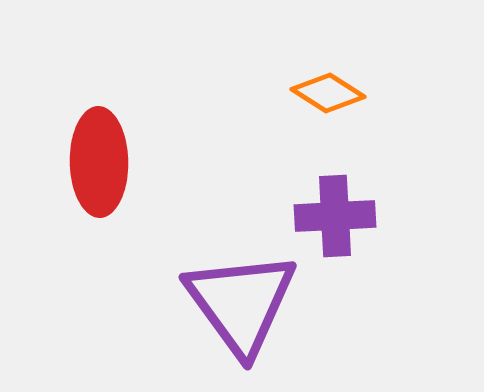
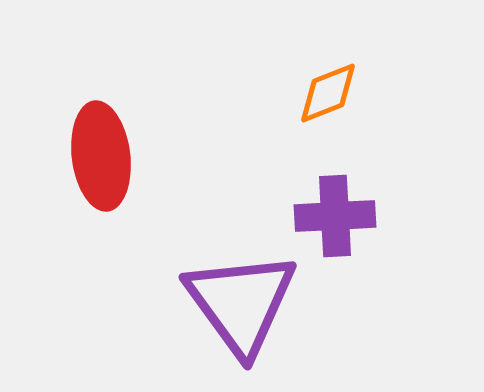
orange diamond: rotated 54 degrees counterclockwise
red ellipse: moved 2 px right, 6 px up; rotated 6 degrees counterclockwise
